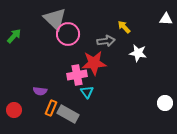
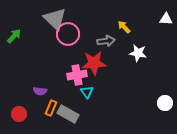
red circle: moved 5 px right, 4 px down
